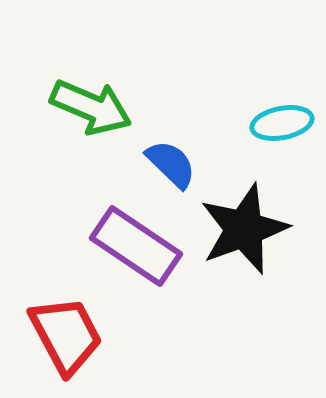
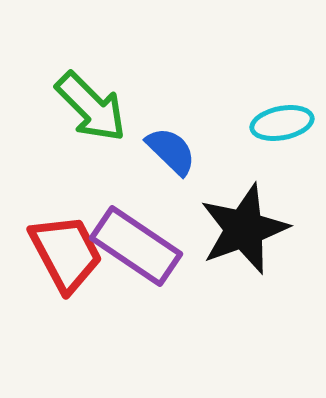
green arrow: rotated 22 degrees clockwise
blue semicircle: moved 13 px up
red trapezoid: moved 82 px up
